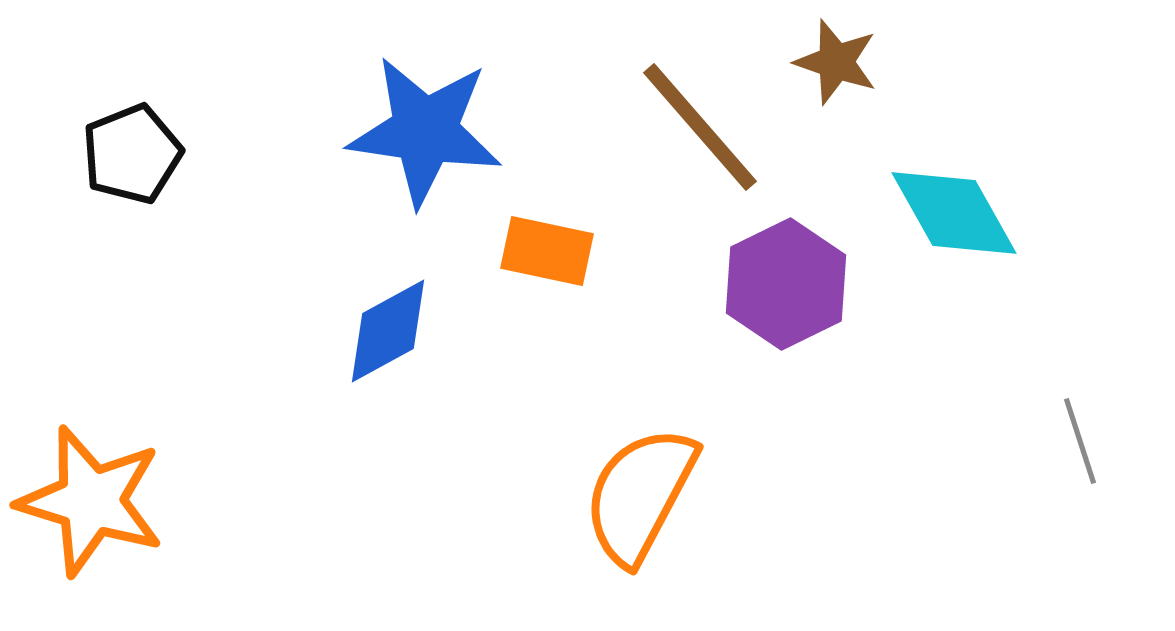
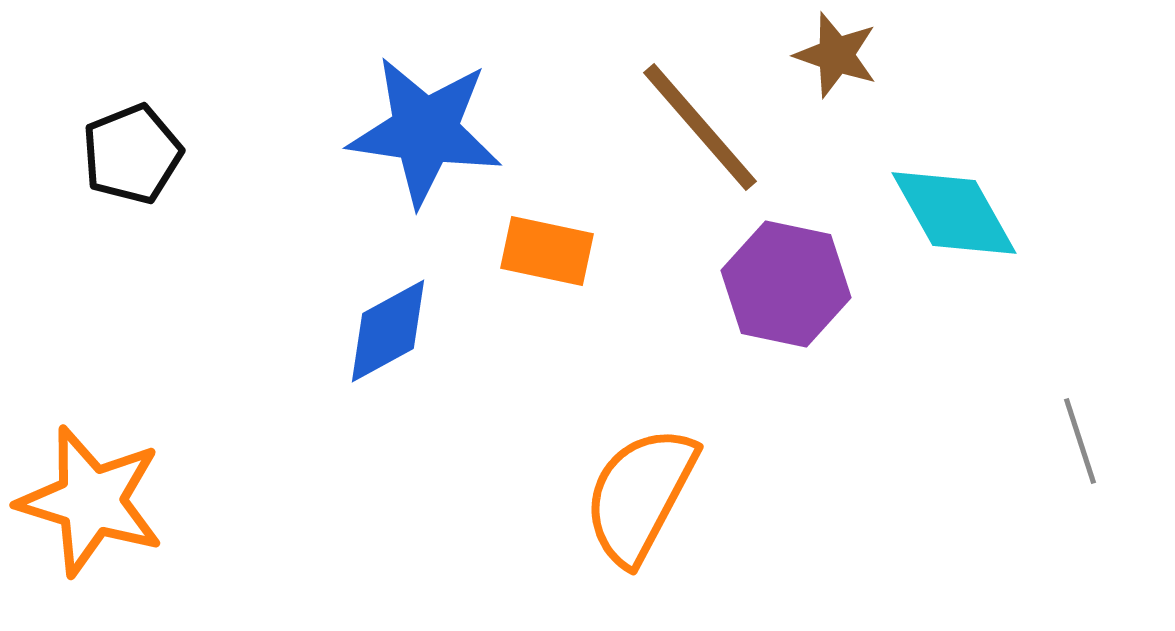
brown star: moved 7 px up
purple hexagon: rotated 22 degrees counterclockwise
